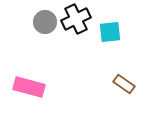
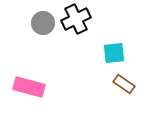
gray circle: moved 2 px left, 1 px down
cyan square: moved 4 px right, 21 px down
